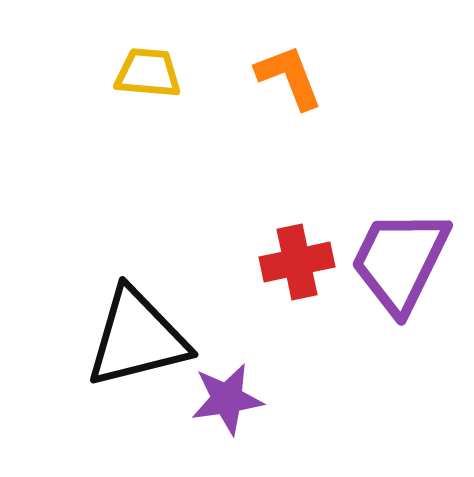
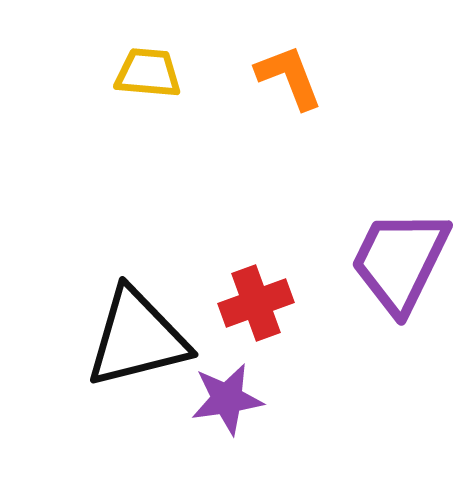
red cross: moved 41 px left, 41 px down; rotated 8 degrees counterclockwise
